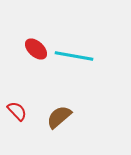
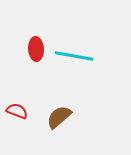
red ellipse: rotated 45 degrees clockwise
red semicircle: rotated 25 degrees counterclockwise
